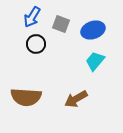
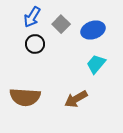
gray square: rotated 24 degrees clockwise
black circle: moved 1 px left
cyan trapezoid: moved 1 px right, 3 px down
brown semicircle: moved 1 px left
